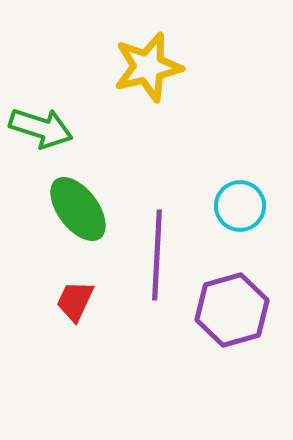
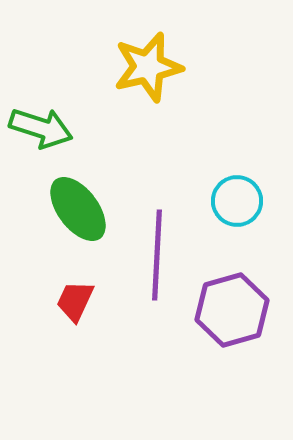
cyan circle: moved 3 px left, 5 px up
